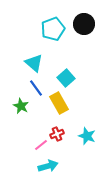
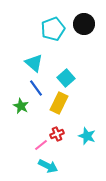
yellow rectangle: rotated 55 degrees clockwise
cyan arrow: rotated 42 degrees clockwise
